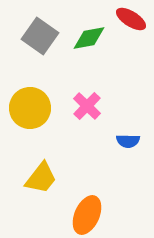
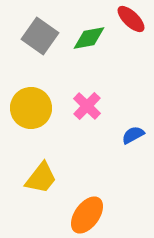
red ellipse: rotated 12 degrees clockwise
yellow circle: moved 1 px right
blue semicircle: moved 5 px right, 6 px up; rotated 150 degrees clockwise
orange ellipse: rotated 12 degrees clockwise
